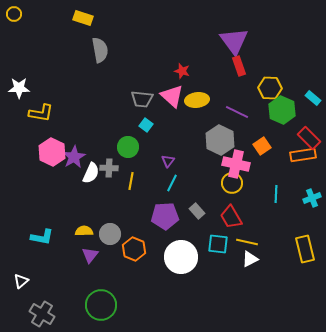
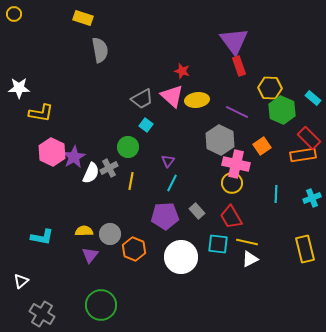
gray trapezoid at (142, 99): rotated 35 degrees counterclockwise
gray cross at (109, 168): rotated 30 degrees counterclockwise
